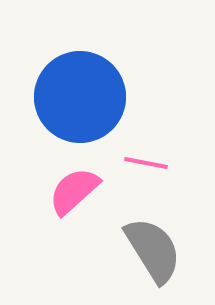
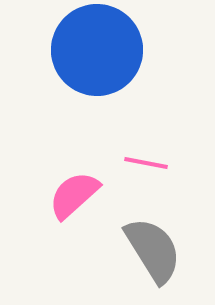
blue circle: moved 17 px right, 47 px up
pink semicircle: moved 4 px down
